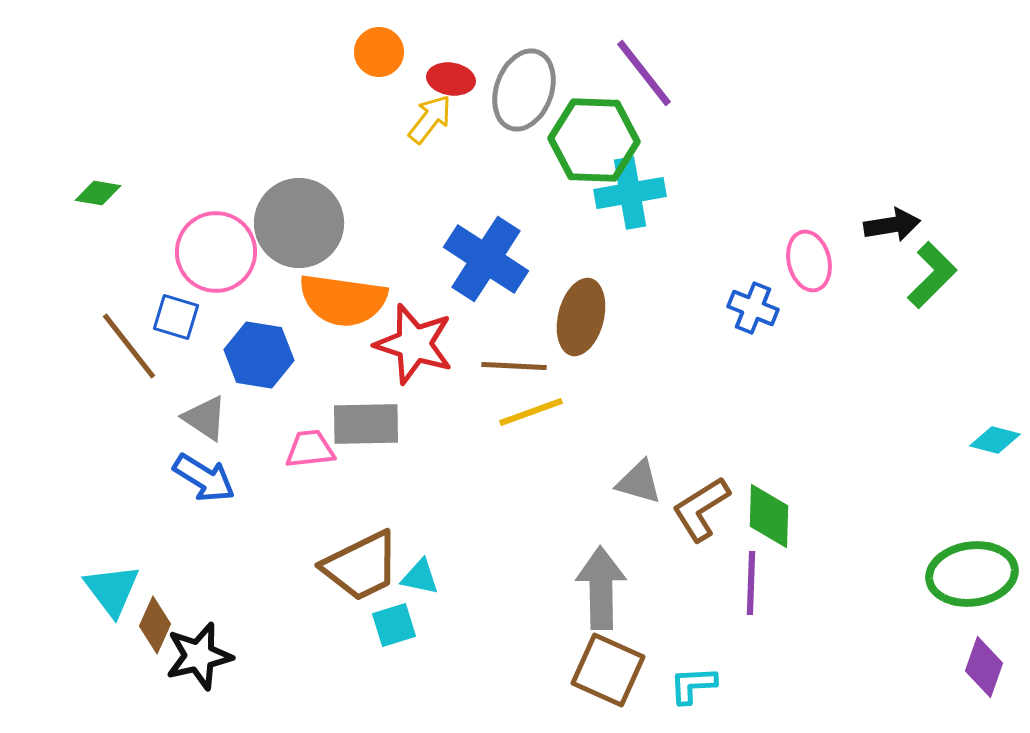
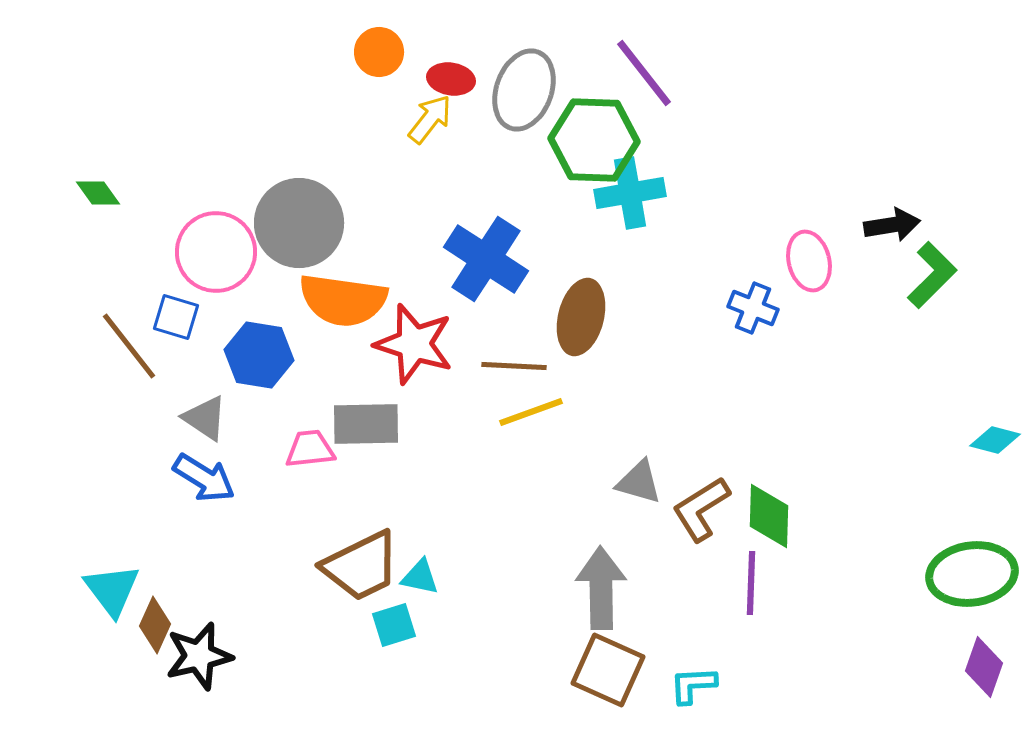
green diamond at (98, 193): rotated 45 degrees clockwise
